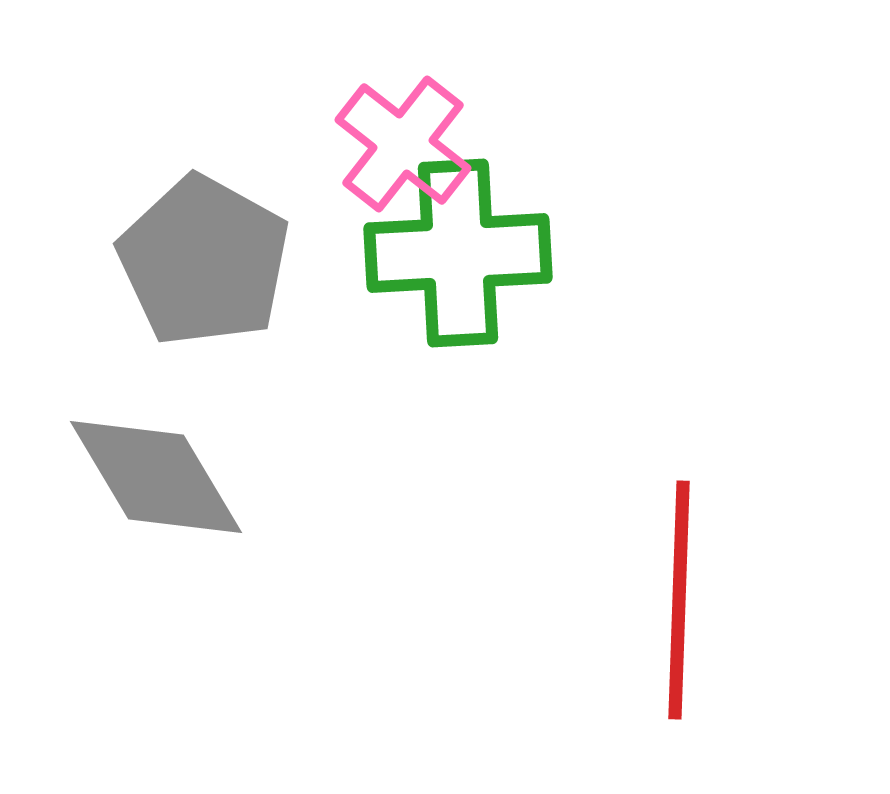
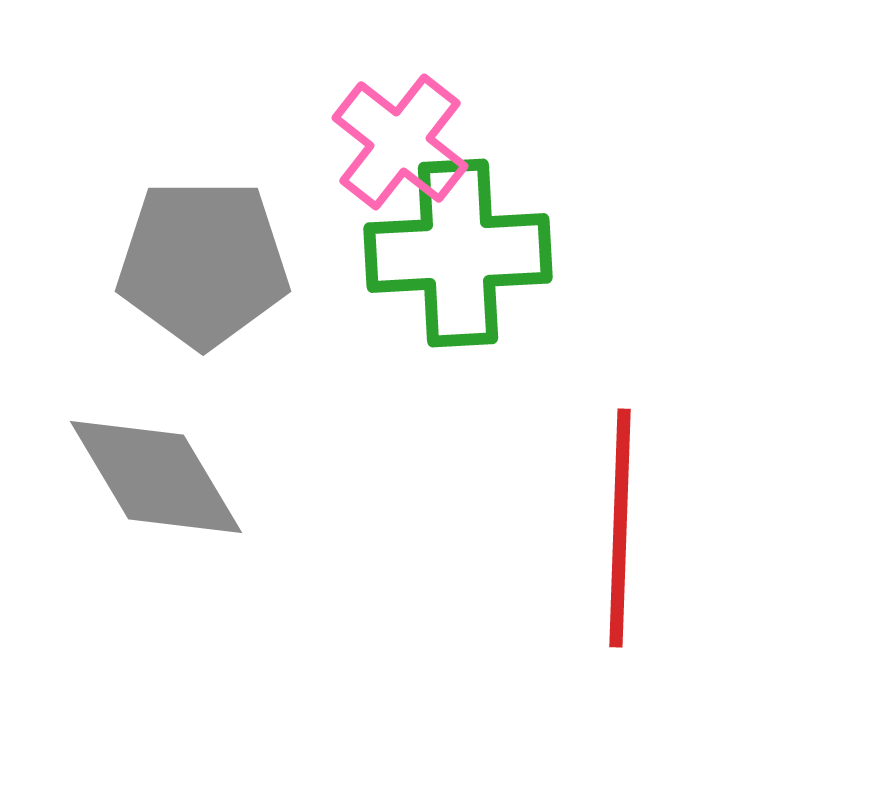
pink cross: moved 3 px left, 2 px up
gray pentagon: moved 1 px left, 2 px down; rotated 29 degrees counterclockwise
red line: moved 59 px left, 72 px up
